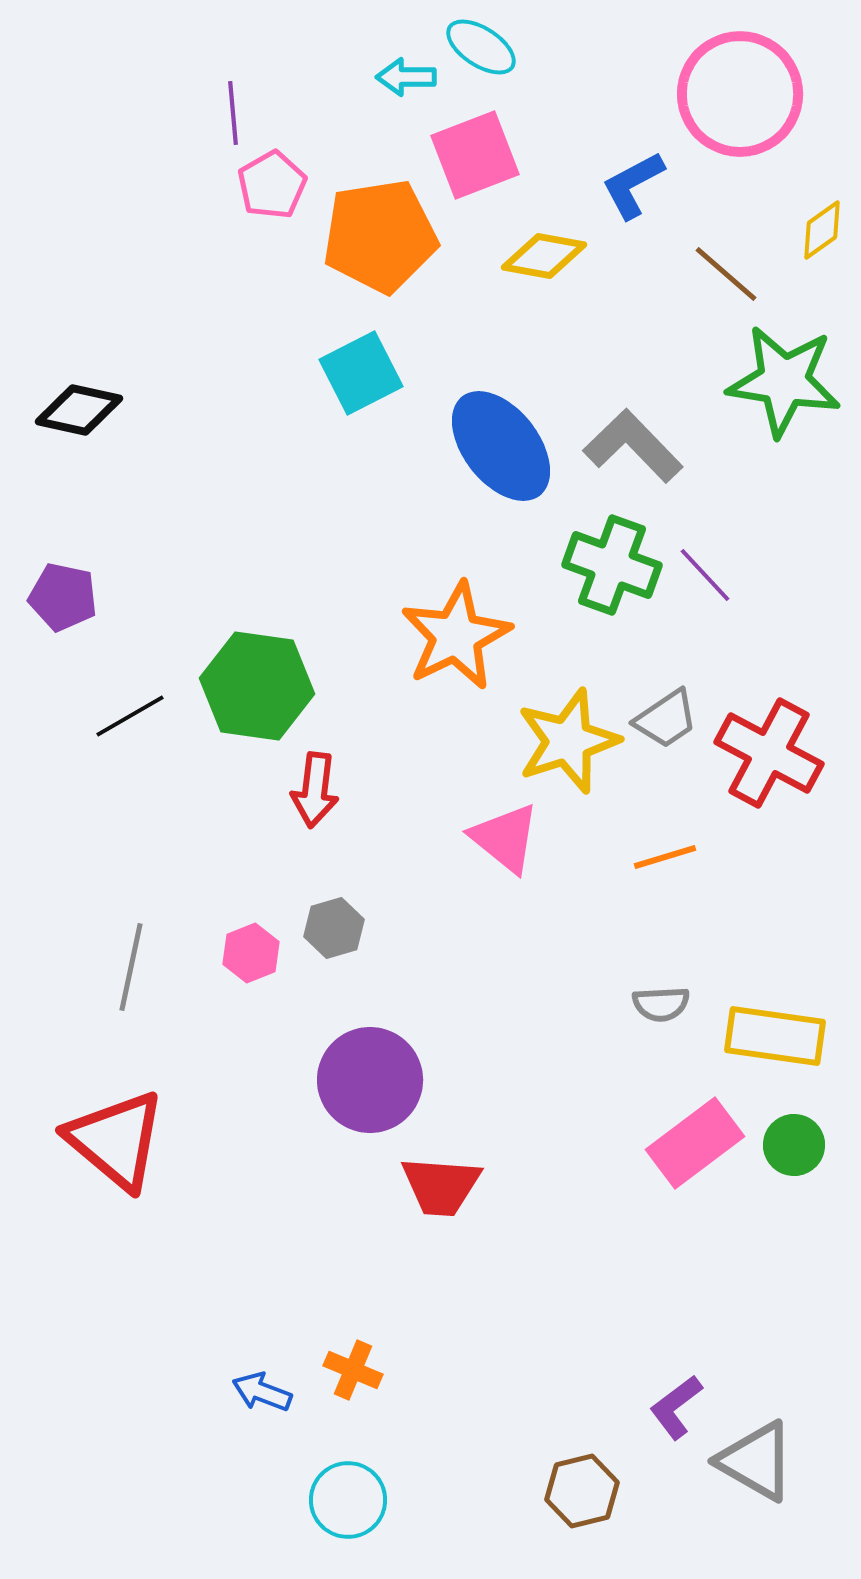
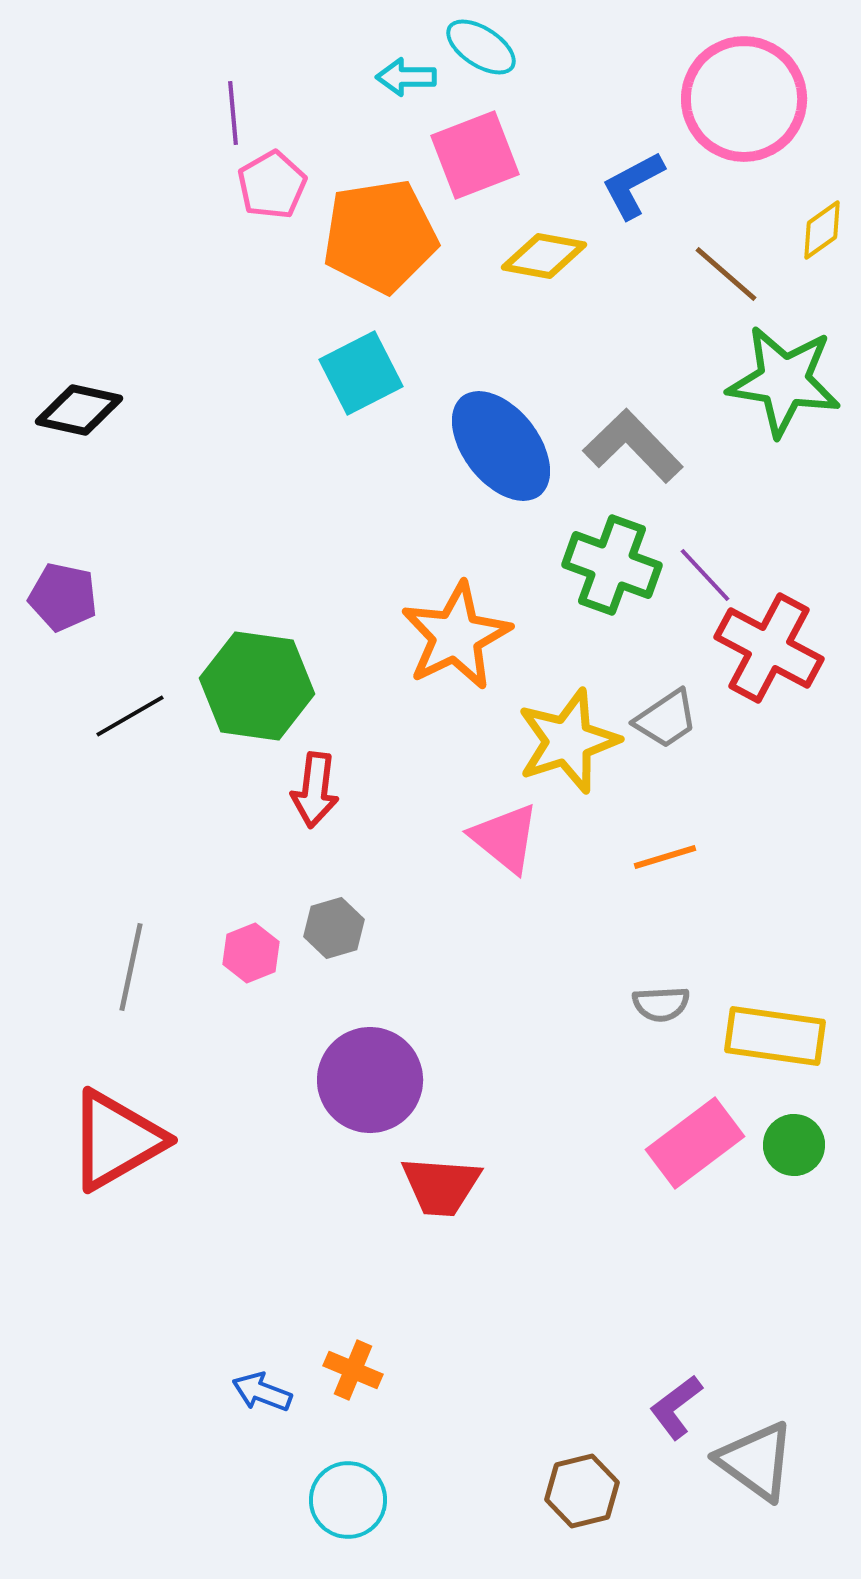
pink circle at (740, 94): moved 4 px right, 5 px down
red cross at (769, 753): moved 105 px up
red triangle at (116, 1140): rotated 50 degrees clockwise
gray triangle at (756, 1461): rotated 6 degrees clockwise
